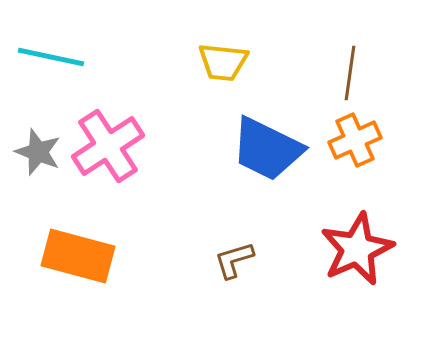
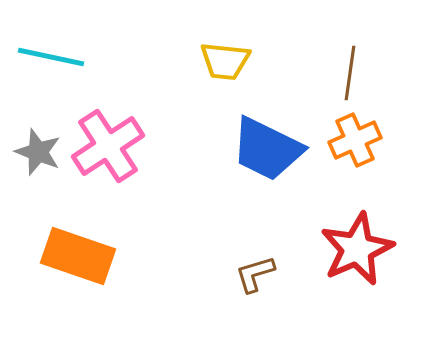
yellow trapezoid: moved 2 px right, 1 px up
orange rectangle: rotated 4 degrees clockwise
brown L-shape: moved 21 px right, 14 px down
